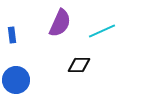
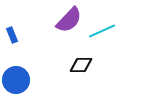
purple semicircle: moved 9 px right, 3 px up; rotated 20 degrees clockwise
blue rectangle: rotated 14 degrees counterclockwise
black diamond: moved 2 px right
